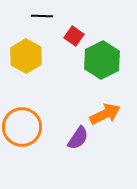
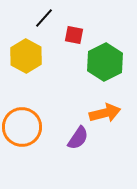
black line: moved 2 px right, 2 px down; rotated 50 degrees counterclockwise
red square: moved 1 px up; rotated 24 degrees counterclockwise
green hexagon: moved 3 px right, 2 px down
orange arrow: moved 1 px up; rotated 12 degrees clockwise
